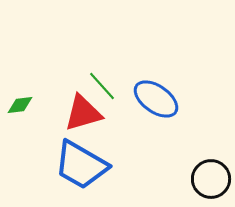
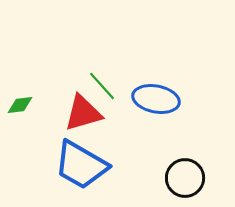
blue ellipse: rotated 24 degrees counterclockwise
black circle: moved 26 px left, 1 px up
